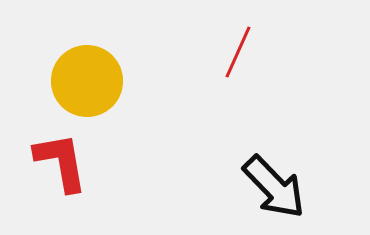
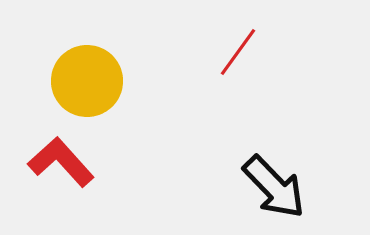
red line: rotated 12 degrees clockwise
red L-shape: rotated 32 degrees counterclockwise
